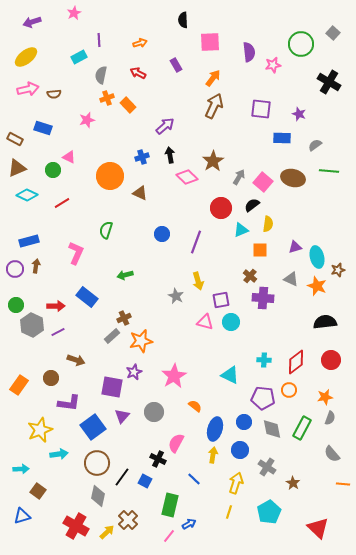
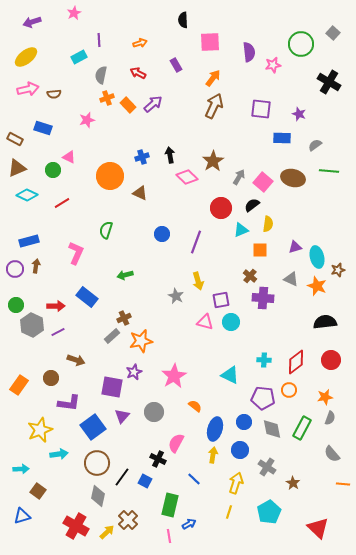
purple arrow at (165, 126): moved 12 px left, 22 px up
pink line at (169, 536): rotated 48 degrees counterclockwise
